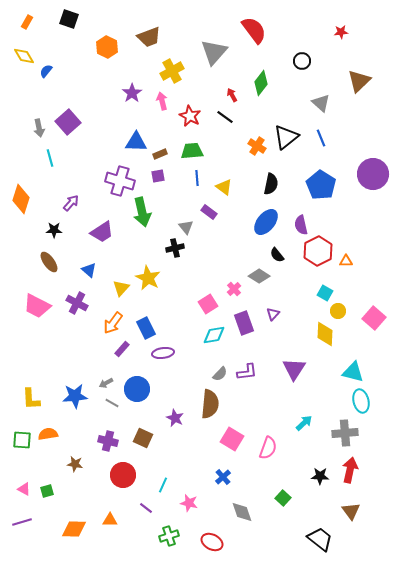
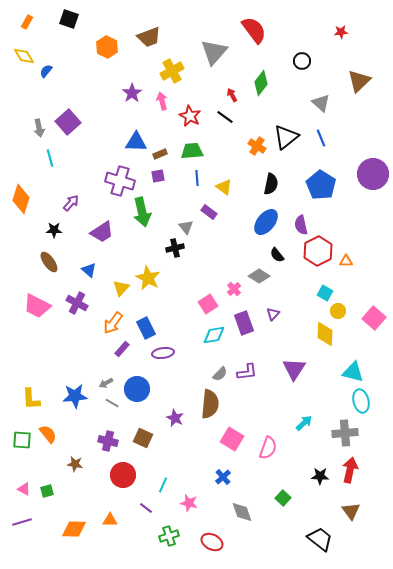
orange semicircle at (48, 434): rotated 60 degrees clockwise
